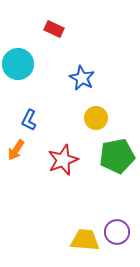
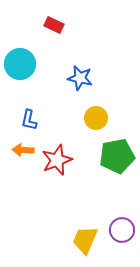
red rectangle: moved 4 px up
cyan circle: moved 2 px right
blue star: moved 2 px left; rotated 15 degrees counterclockwise
blue L-shape: rotated 15 degrees counterclockwise
orange arrow: moved 7 px right; rotated 60 degrees clockwise
red star: moved 6 px left
purple circle: moved 5 px right, 2 px up
yellow trapezoid: rotated 72 degrees counterclockwise
